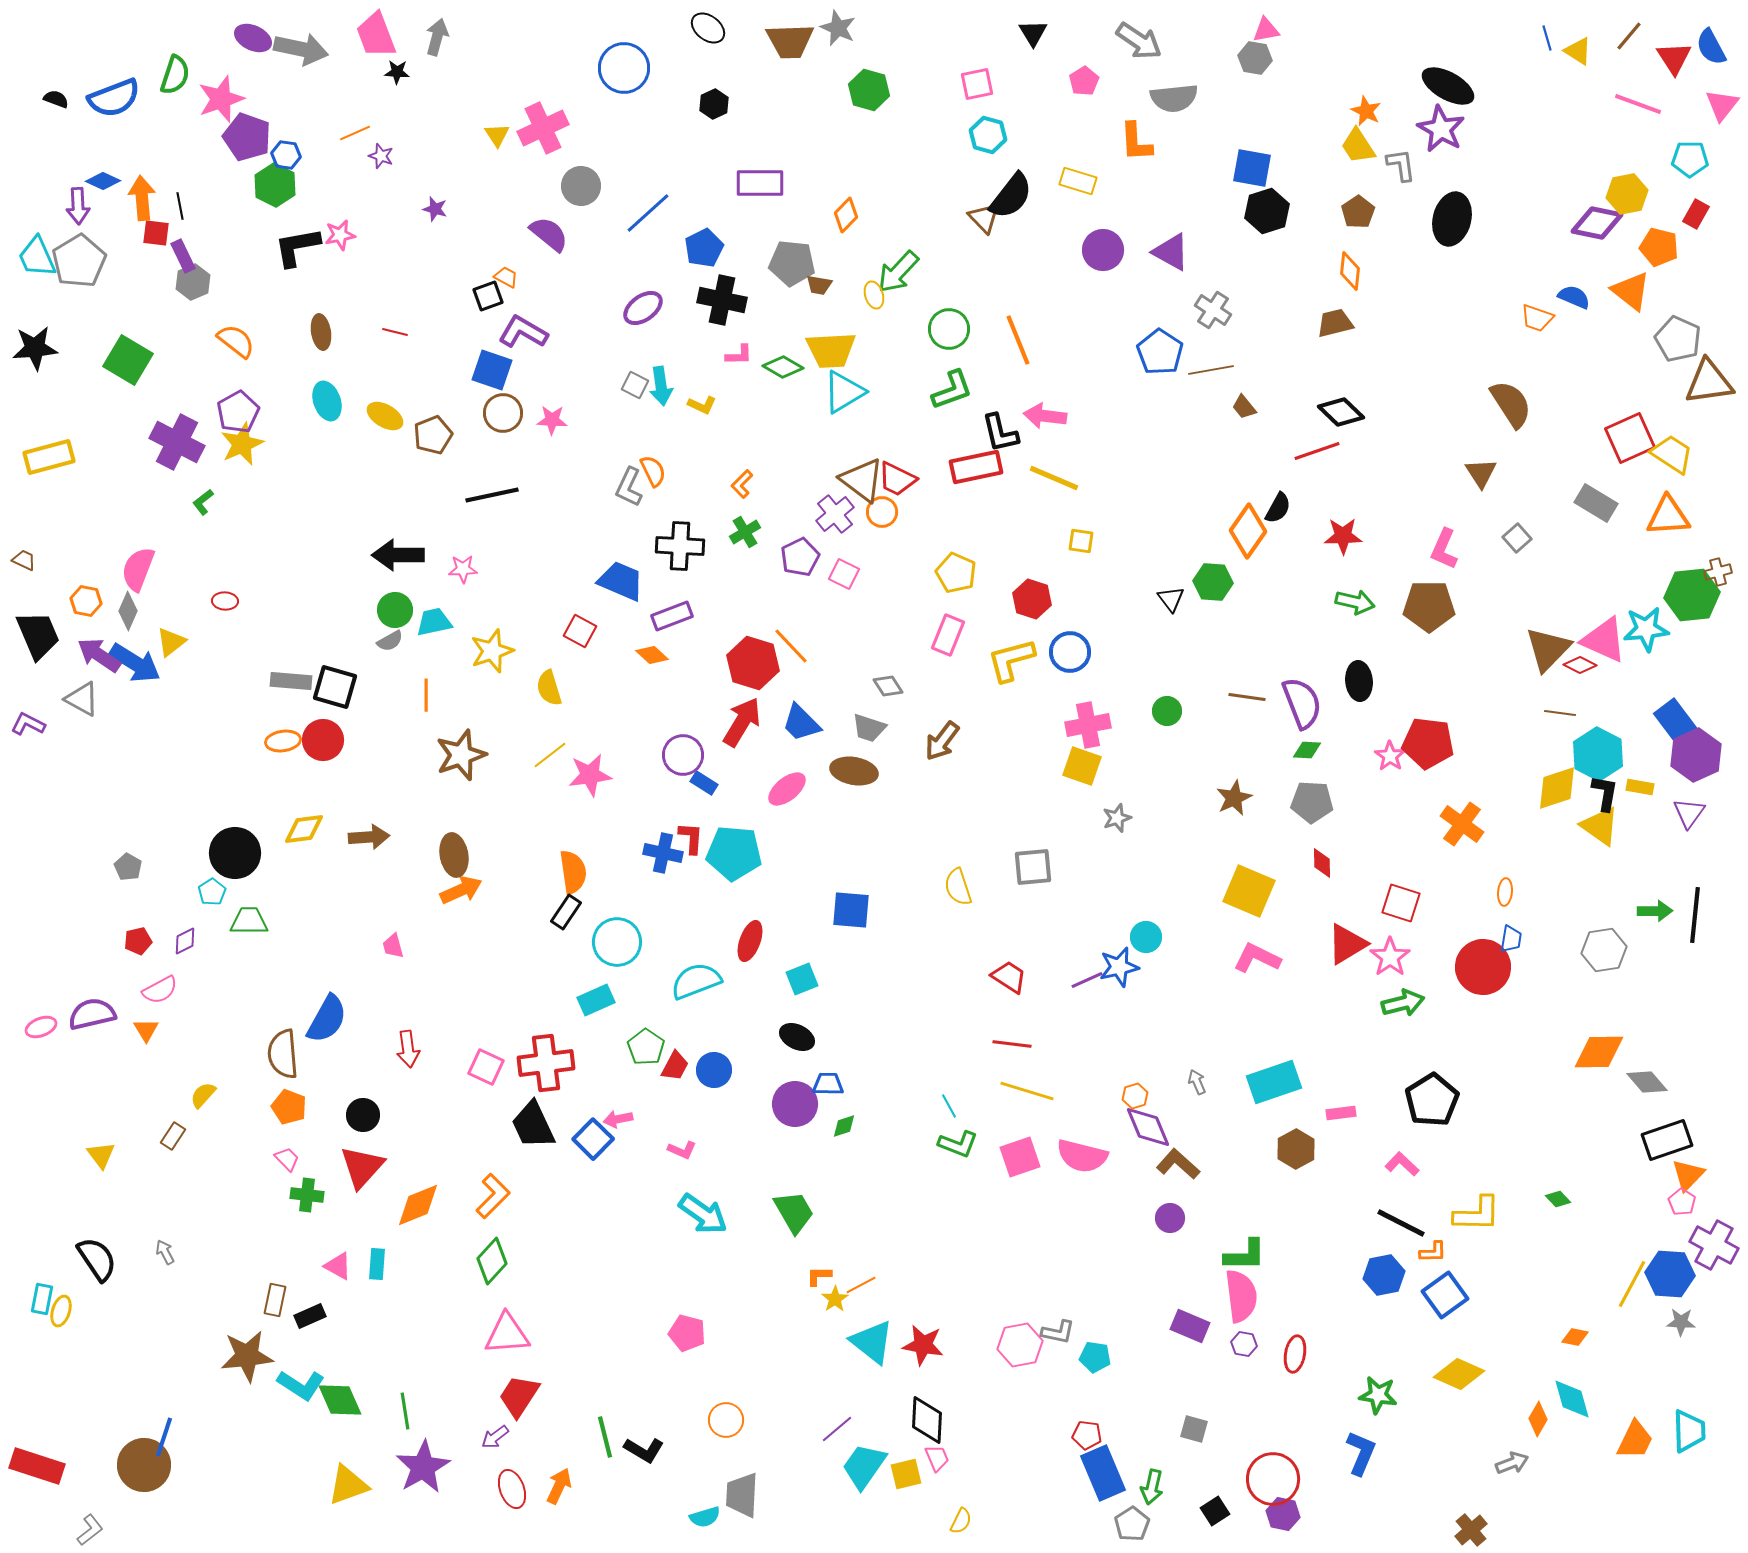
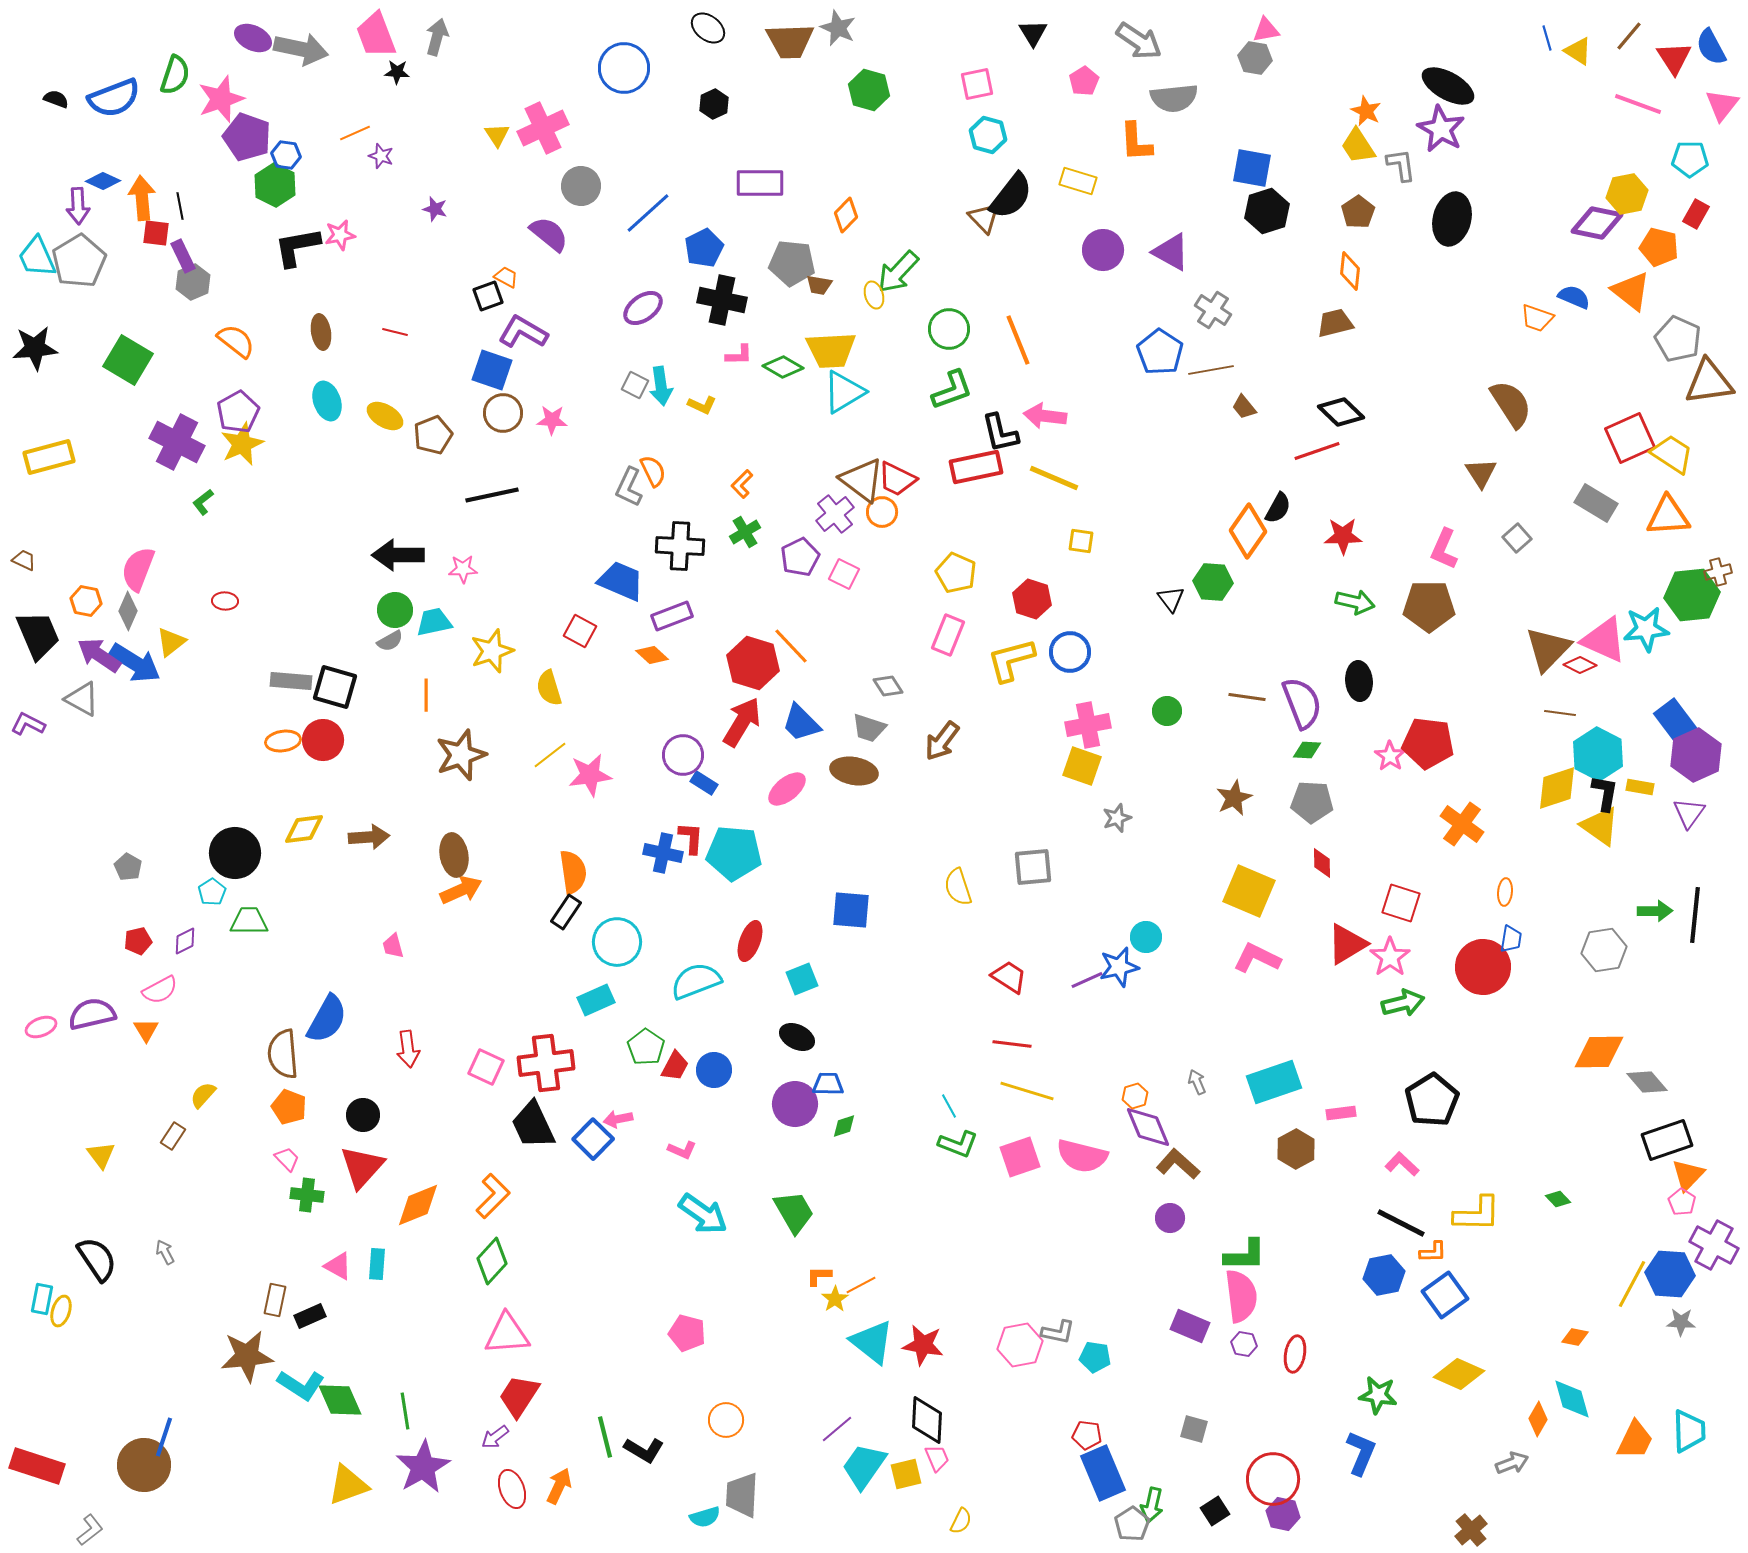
green arrow at (1152, 1487): moved 18 px down
